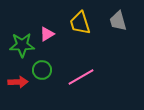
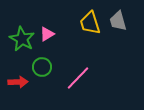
yellow trapezoid: moved 10 px right
green star: moved 6 px up; rotated 30 degrees clockwise
green circle: moved 3 px up
pink line: moved 3 px left, 1 px down; rotated 16 degrees counterclockwise
